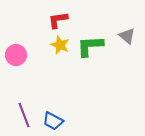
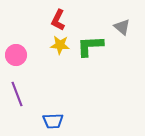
red L-shape: rotated 55 degrees counterclockwise
gray triangle: moved 5 px left, 9 px up
yellow star: rotated 18 degrees counterclockwise
purple line: moved 7 px left, 21 px up
blue trapezoid: rotated 30 degrees counterclockwise
